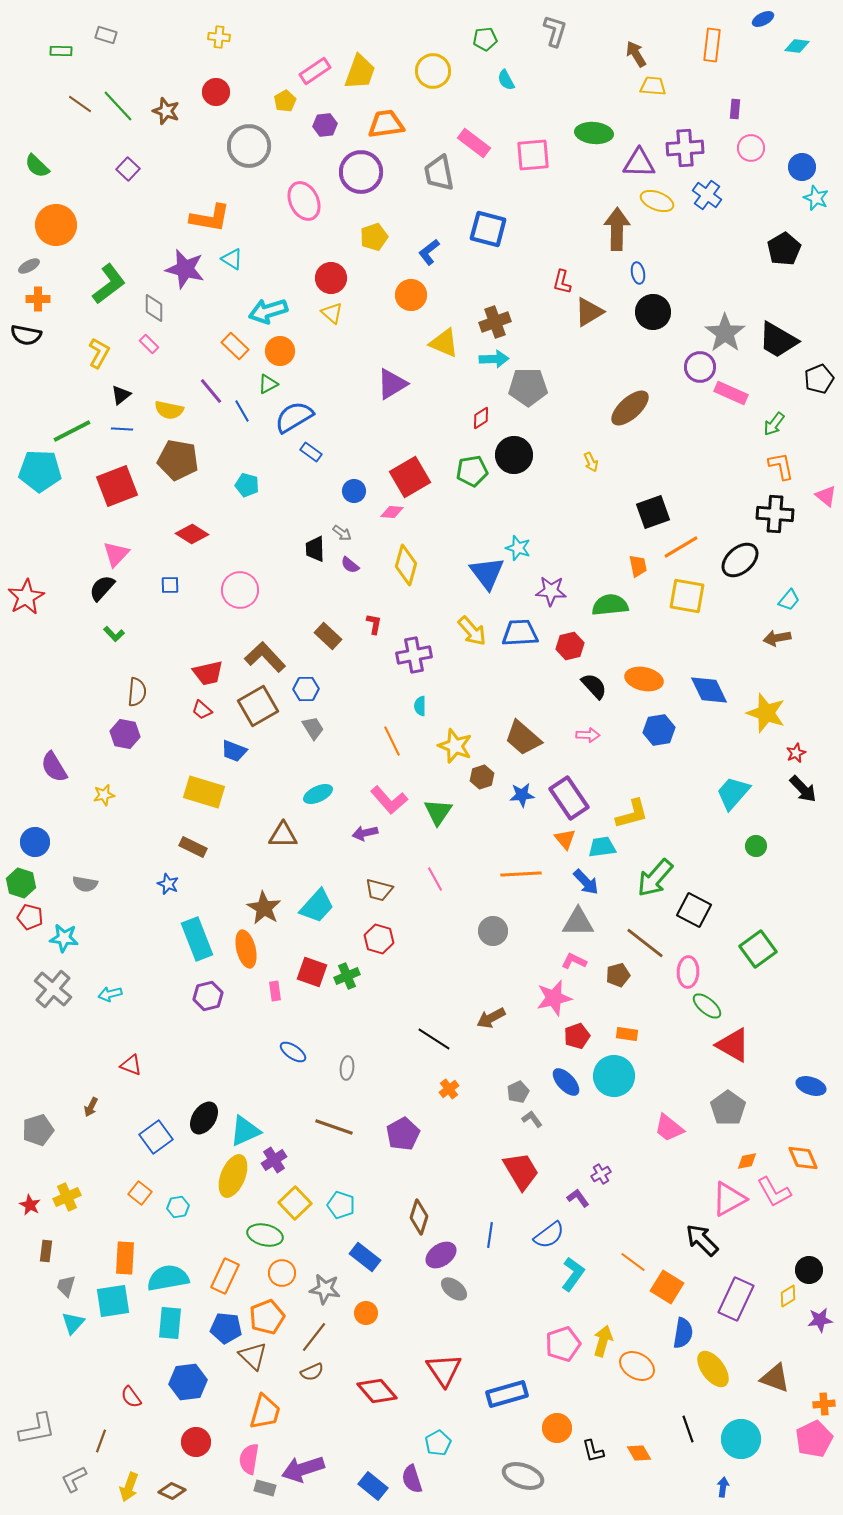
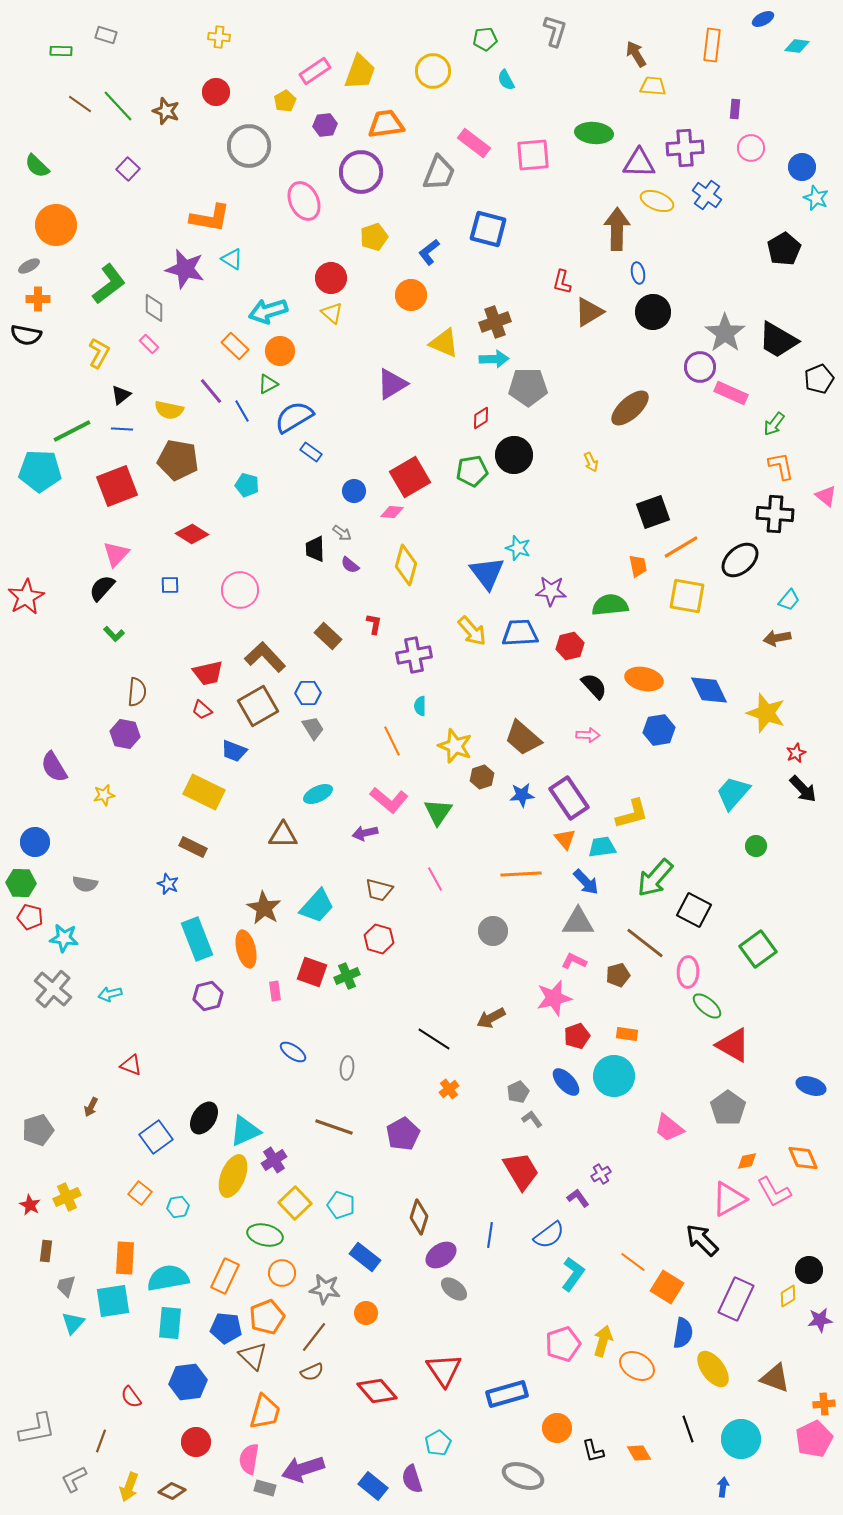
gray trapezoid at (439, 173): rotated 147 degrees counterclockwise
blue hexagon at (306, 689): moved 2 px right, 4 px down
yellow rectangle at (204, 792): rotated 9 degrees clockwise
pink L-shape at (389, 800): rotated 9 degrees counterclockwise
green hexagon at (21, 883): rotated 16 degrees counterclockwise
